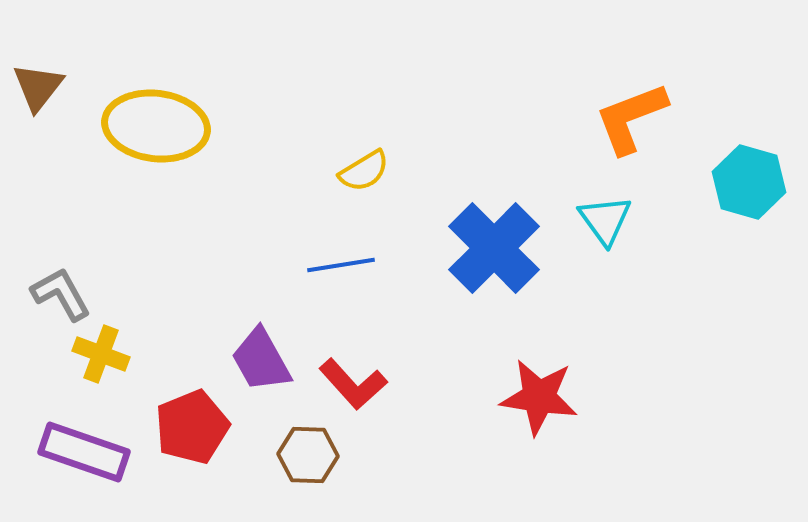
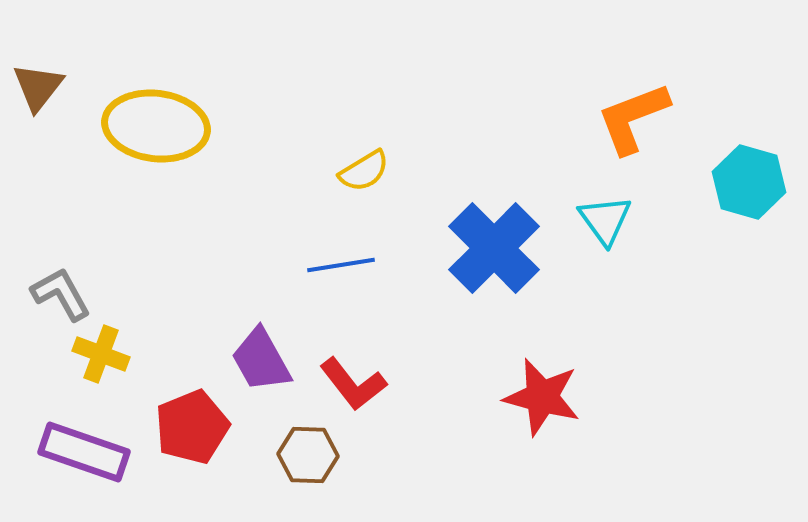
orange L-shape: moved 2 px right
red L-shape: rotated 4 degrees clockwise
red star: moved 3 px right; rotated 6 degrees clockwise
